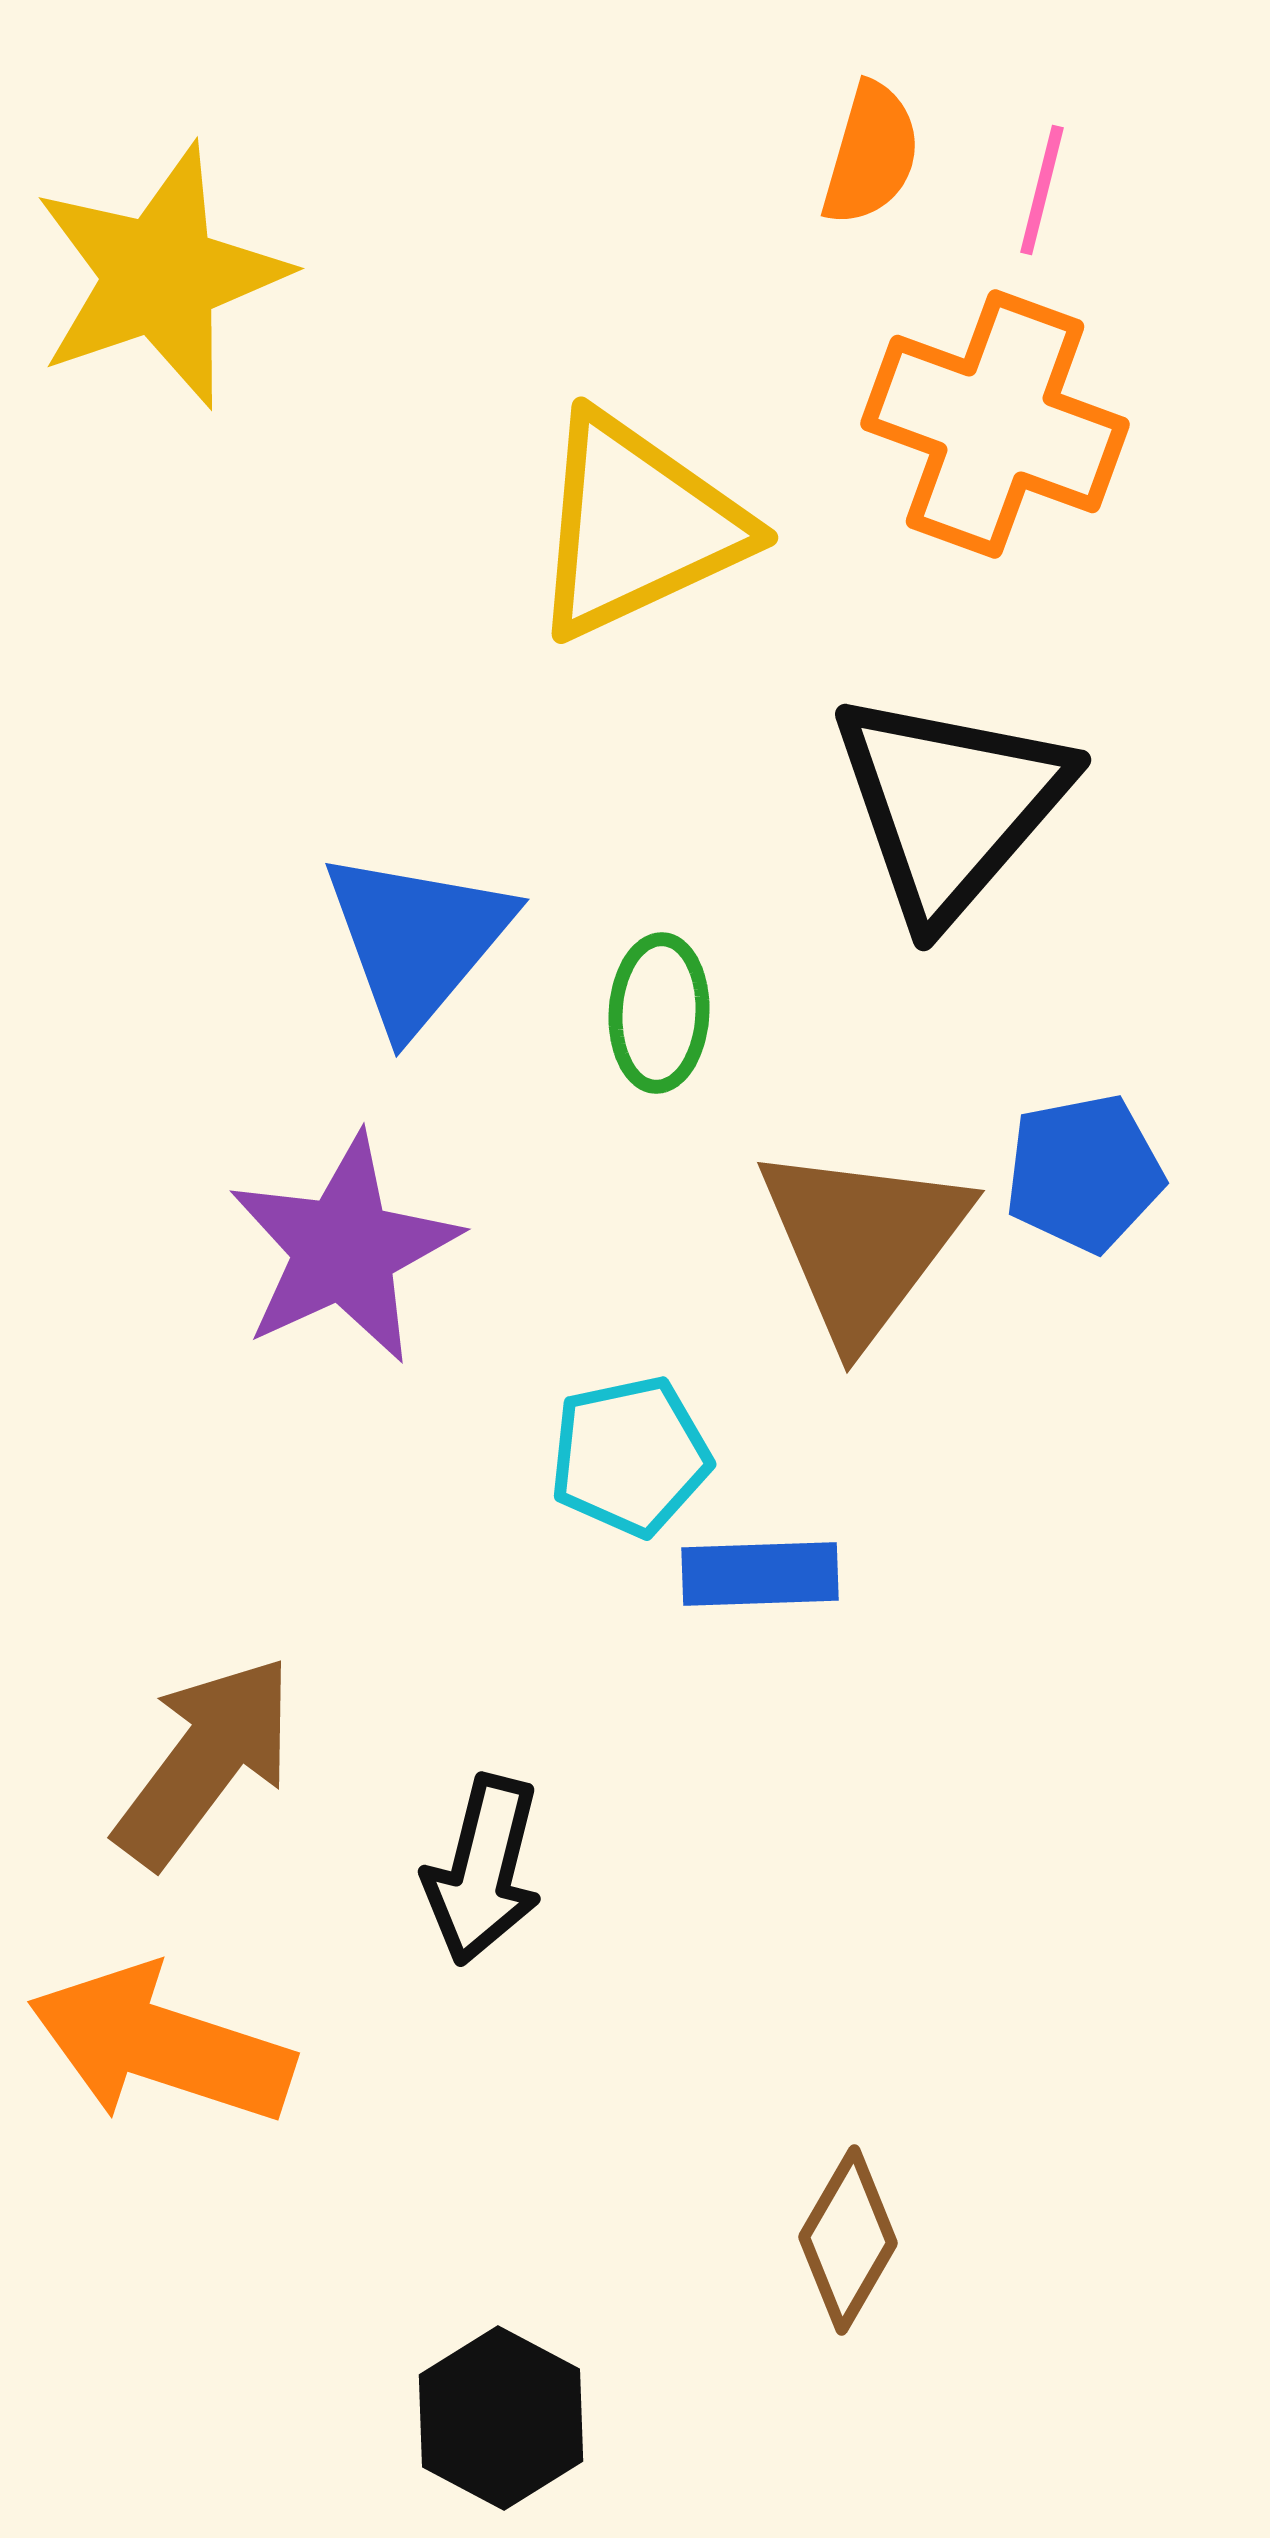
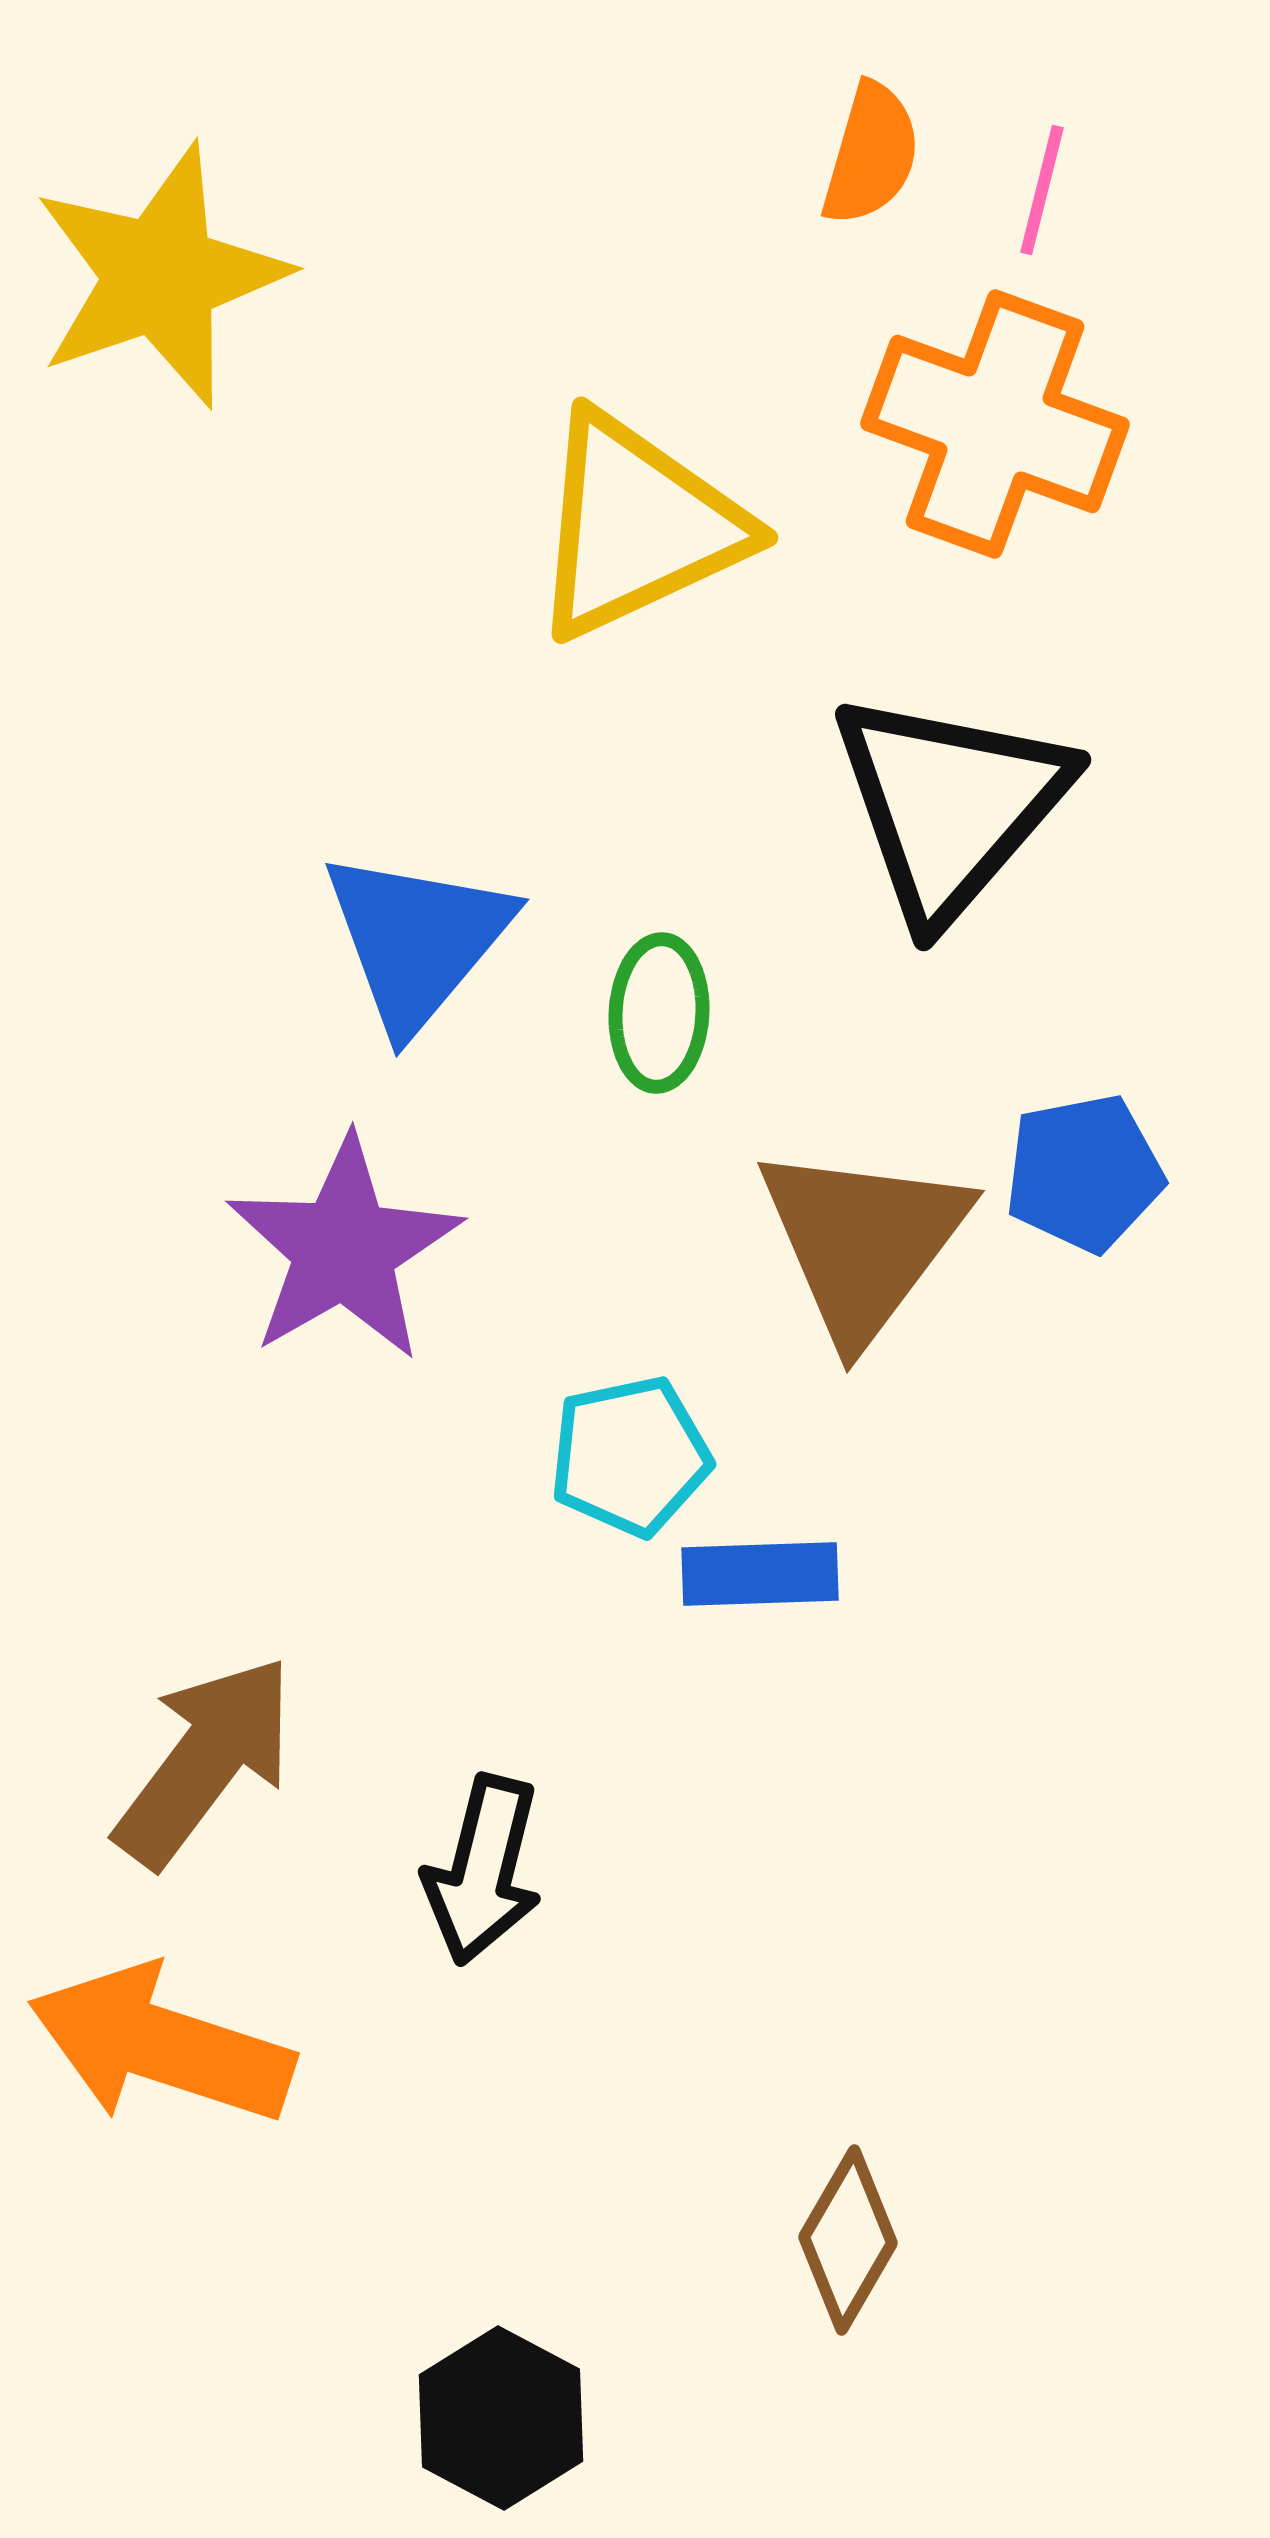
purple star: rotated 5 degrees counterclockwise
